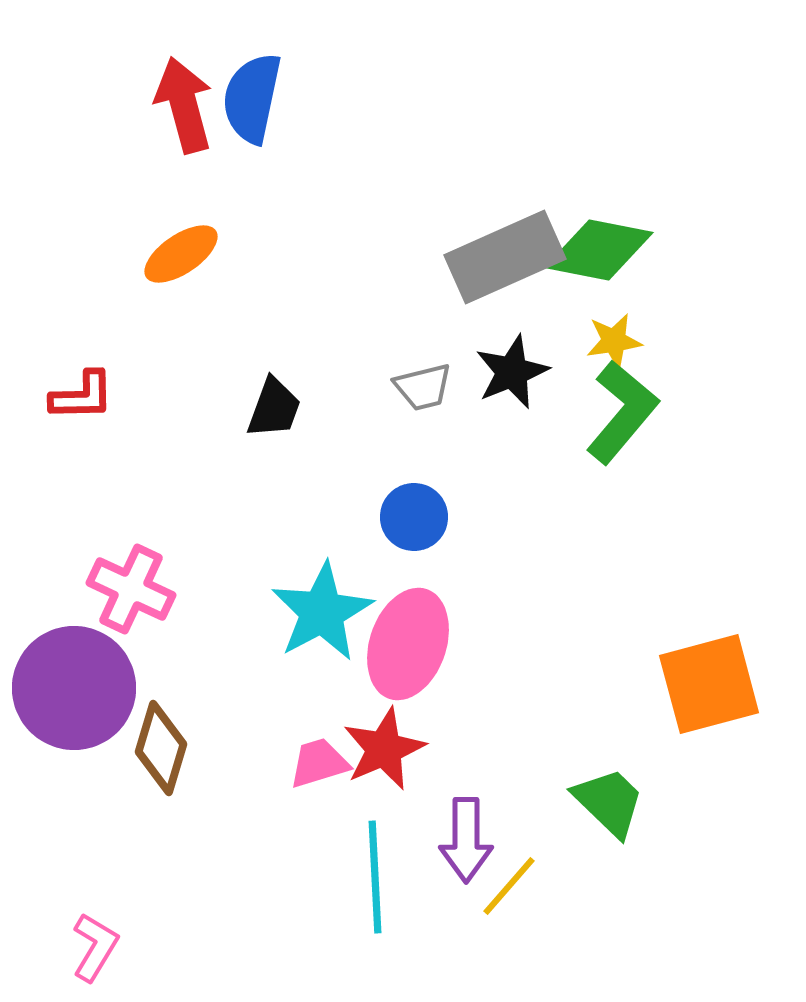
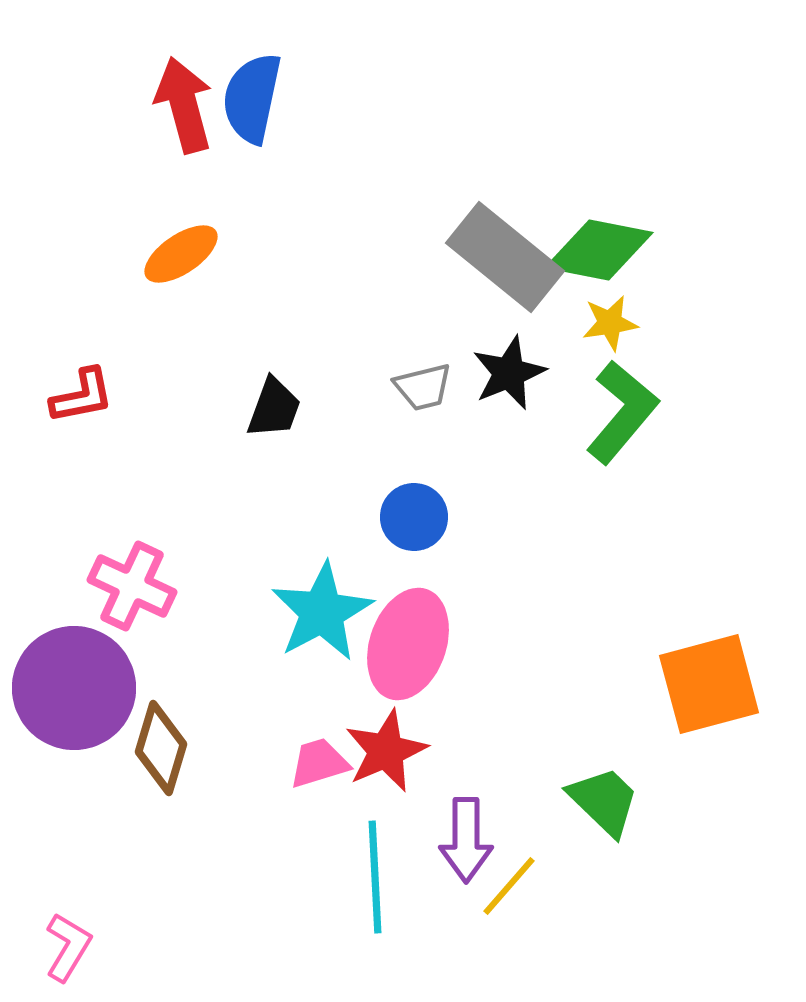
gray rectangle: rotated 63 degrees clockwise
yellow star: moved 4 px left, 18 px up
black star: moved 3 px left, 1 px down
red L-shape: rotated 10 degrees counterclockwise
pink cross: moved 1 px right, 3 px up
red star: moved 2 px right, 2 px down
green trapezoid: moved 5 px left, 1 px up
pink L-shape: moved 27 px left
